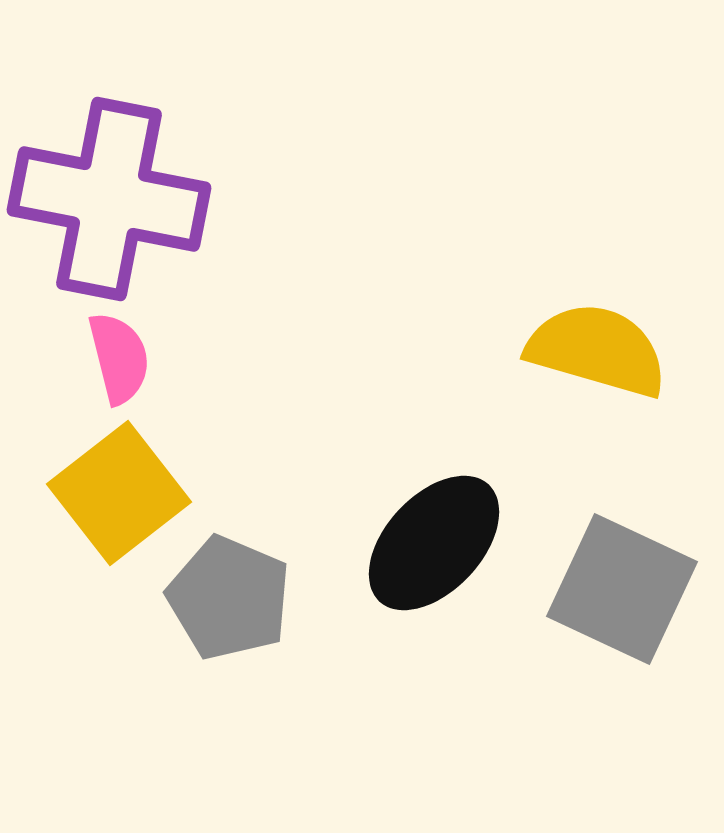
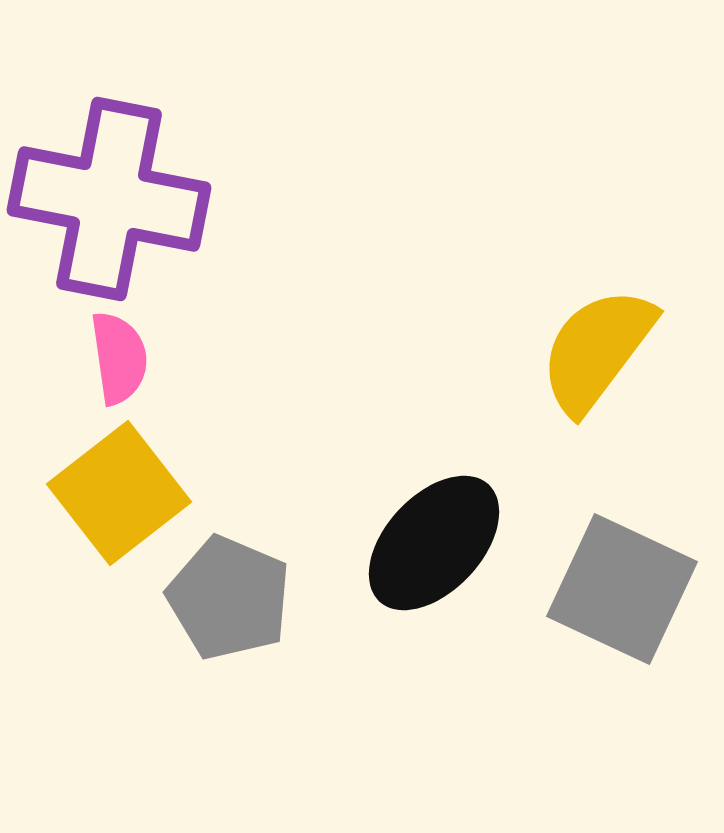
yellow semicircle: rotated 69 degrees counterclockwise
pink semicircle: rotated 6 degrees clockwise
